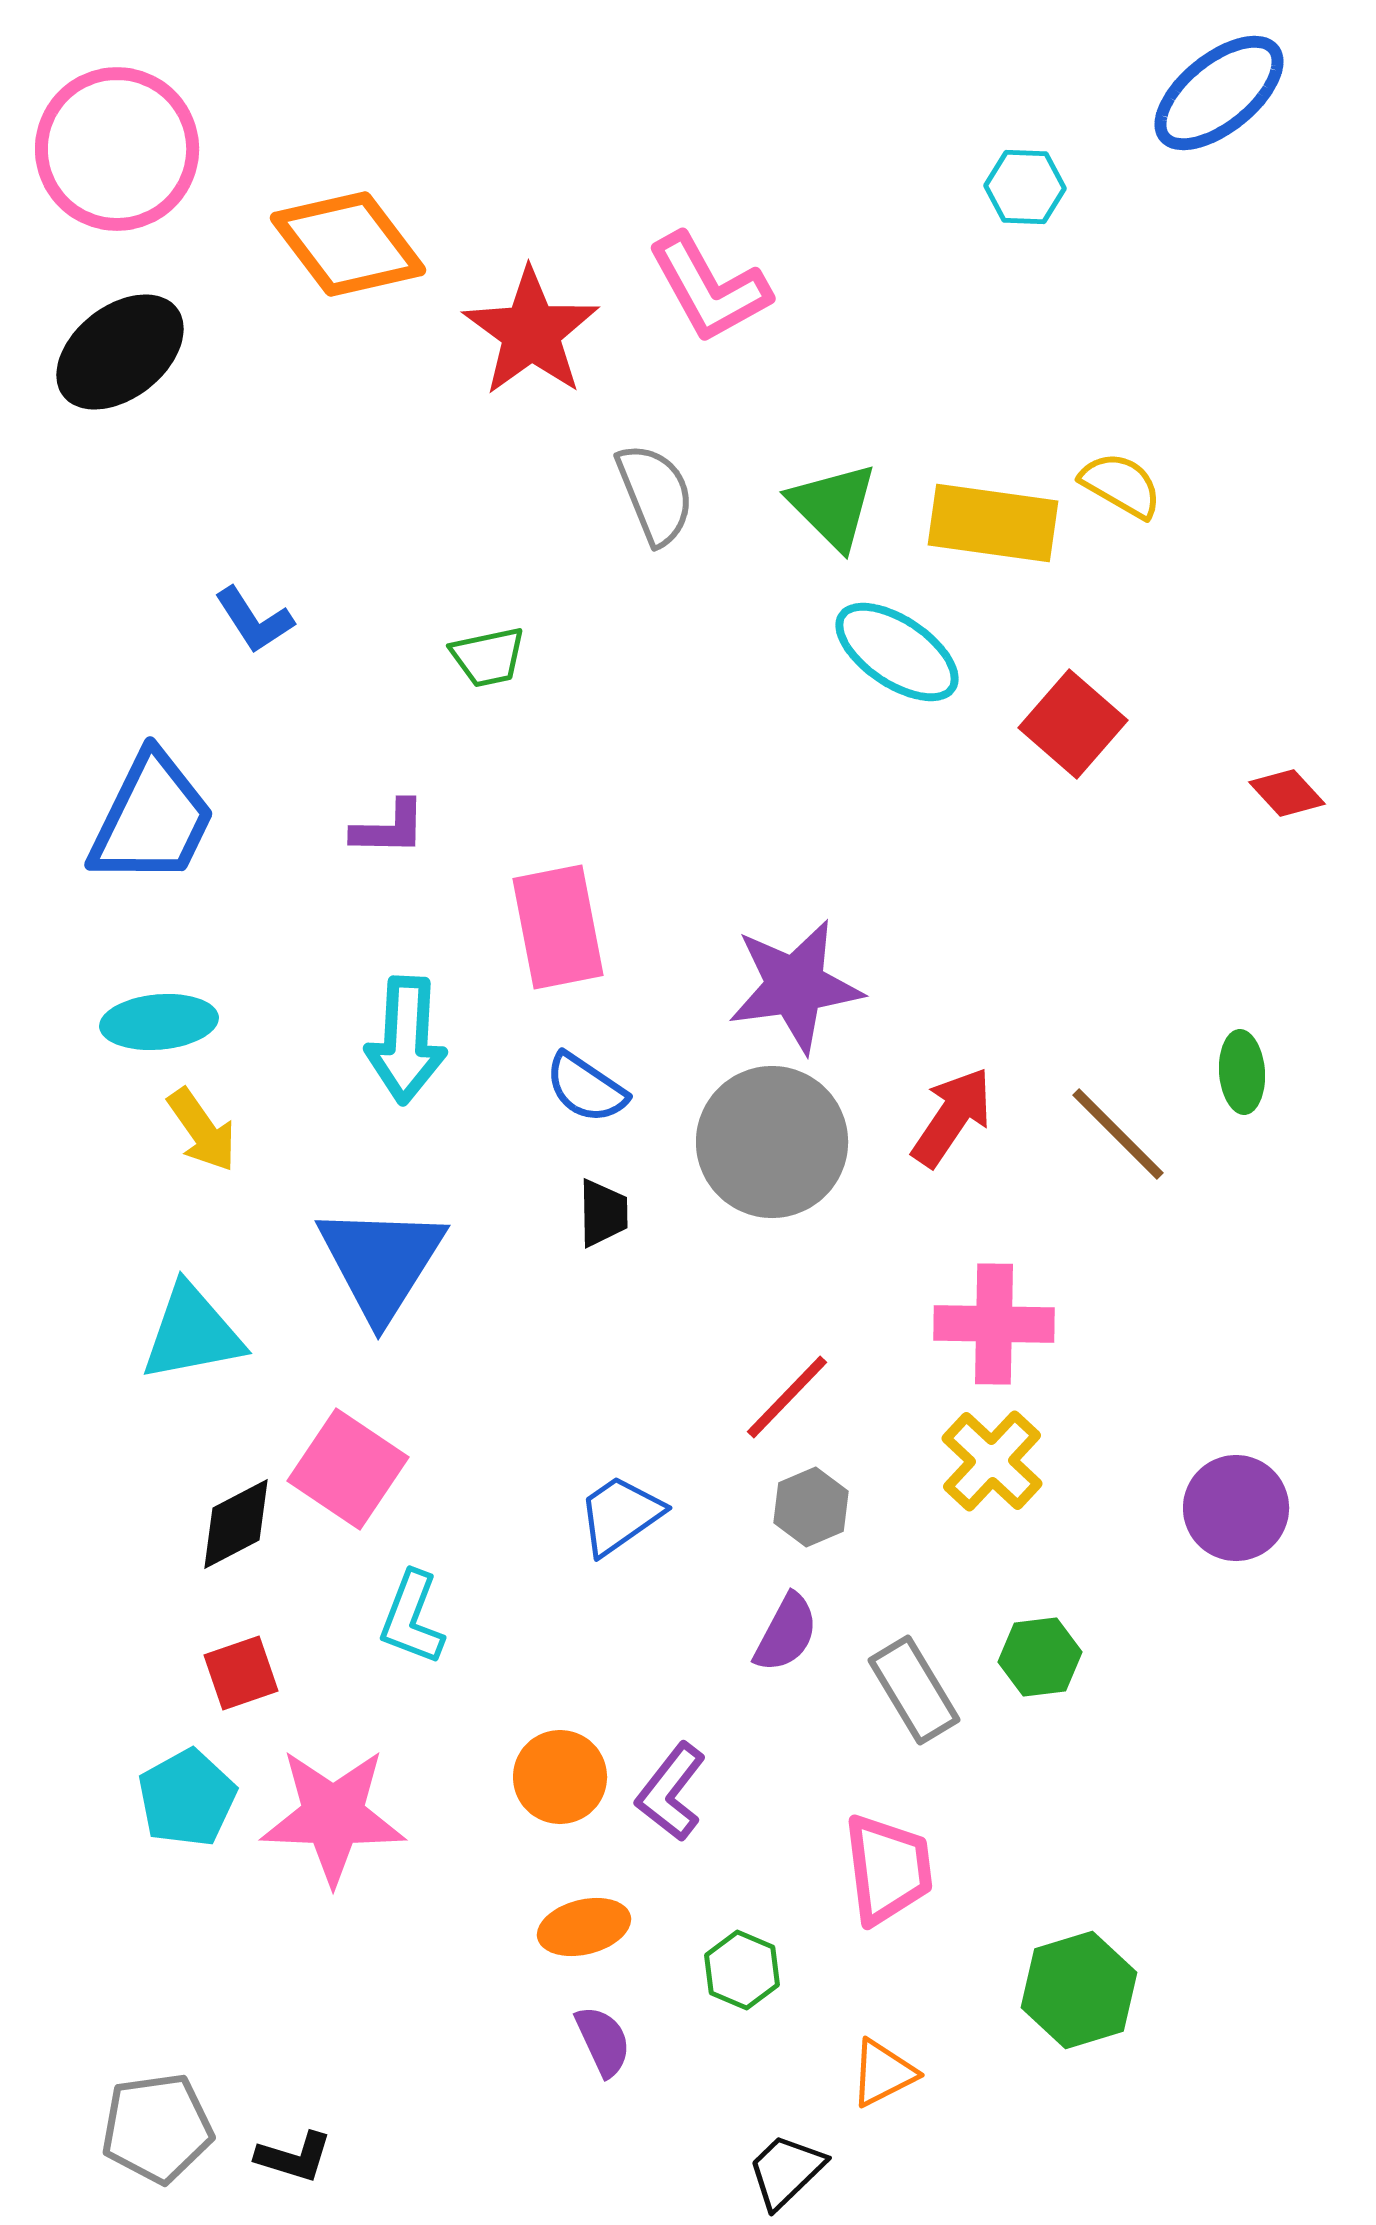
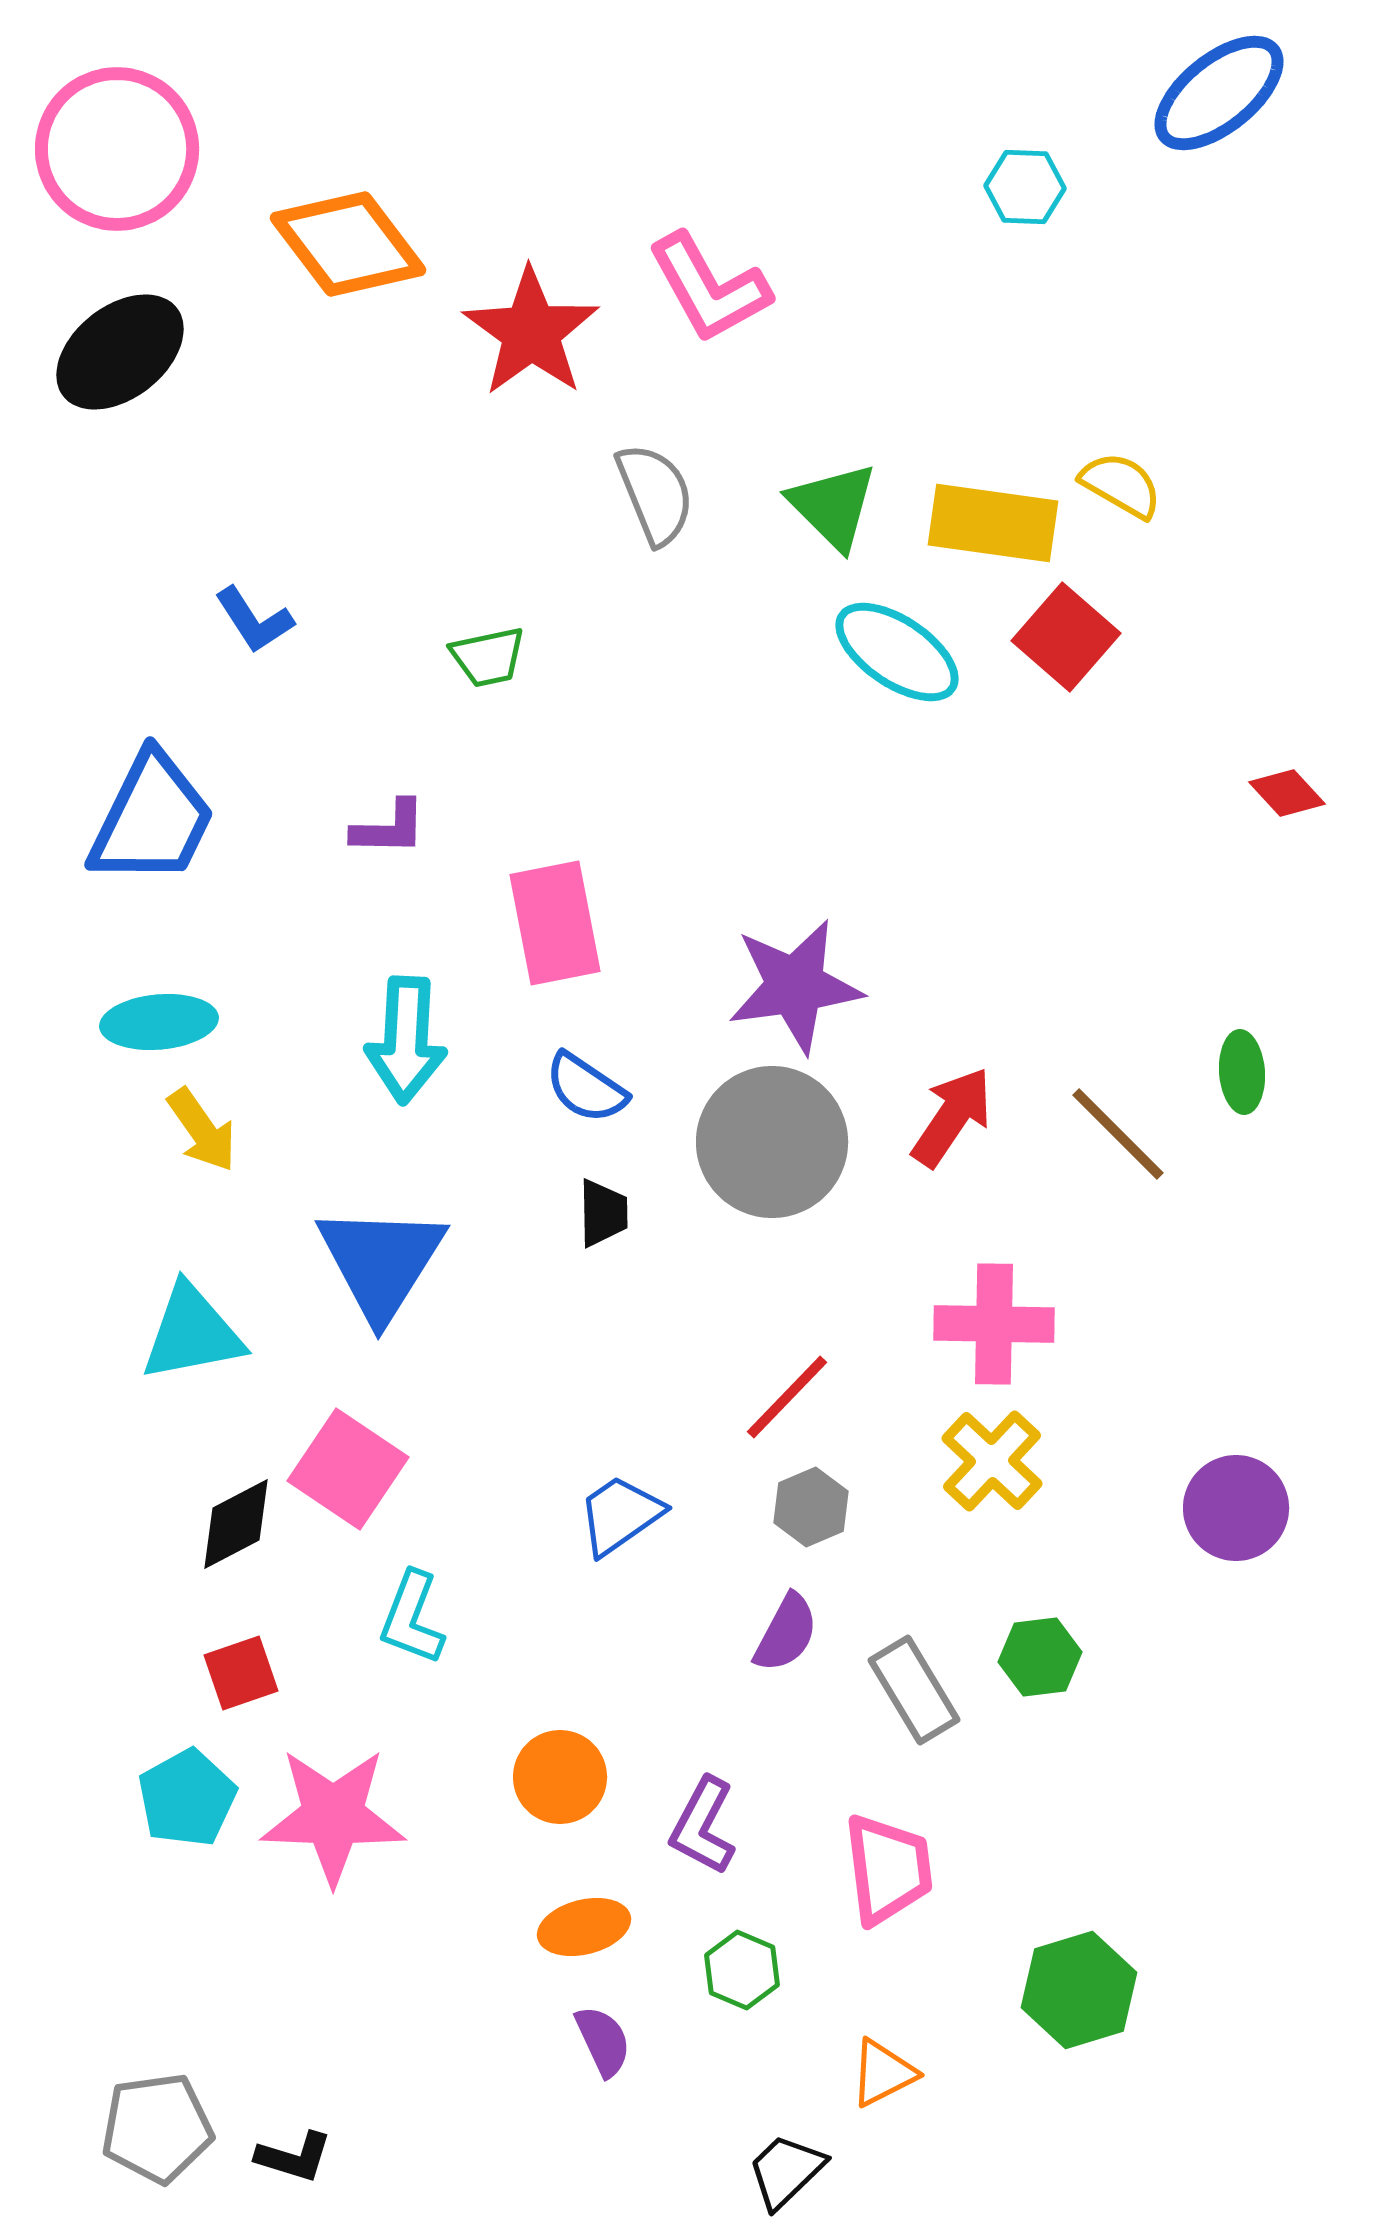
red square at (1073, 724): moved 7 px left, 87 px up
pink rectangle at (558, 927): moved 3 px left, 4 px up
purple L-shape at (671, 1792): moved 32 px right, 34 px down; rotated 10 degrees counterclockwise
